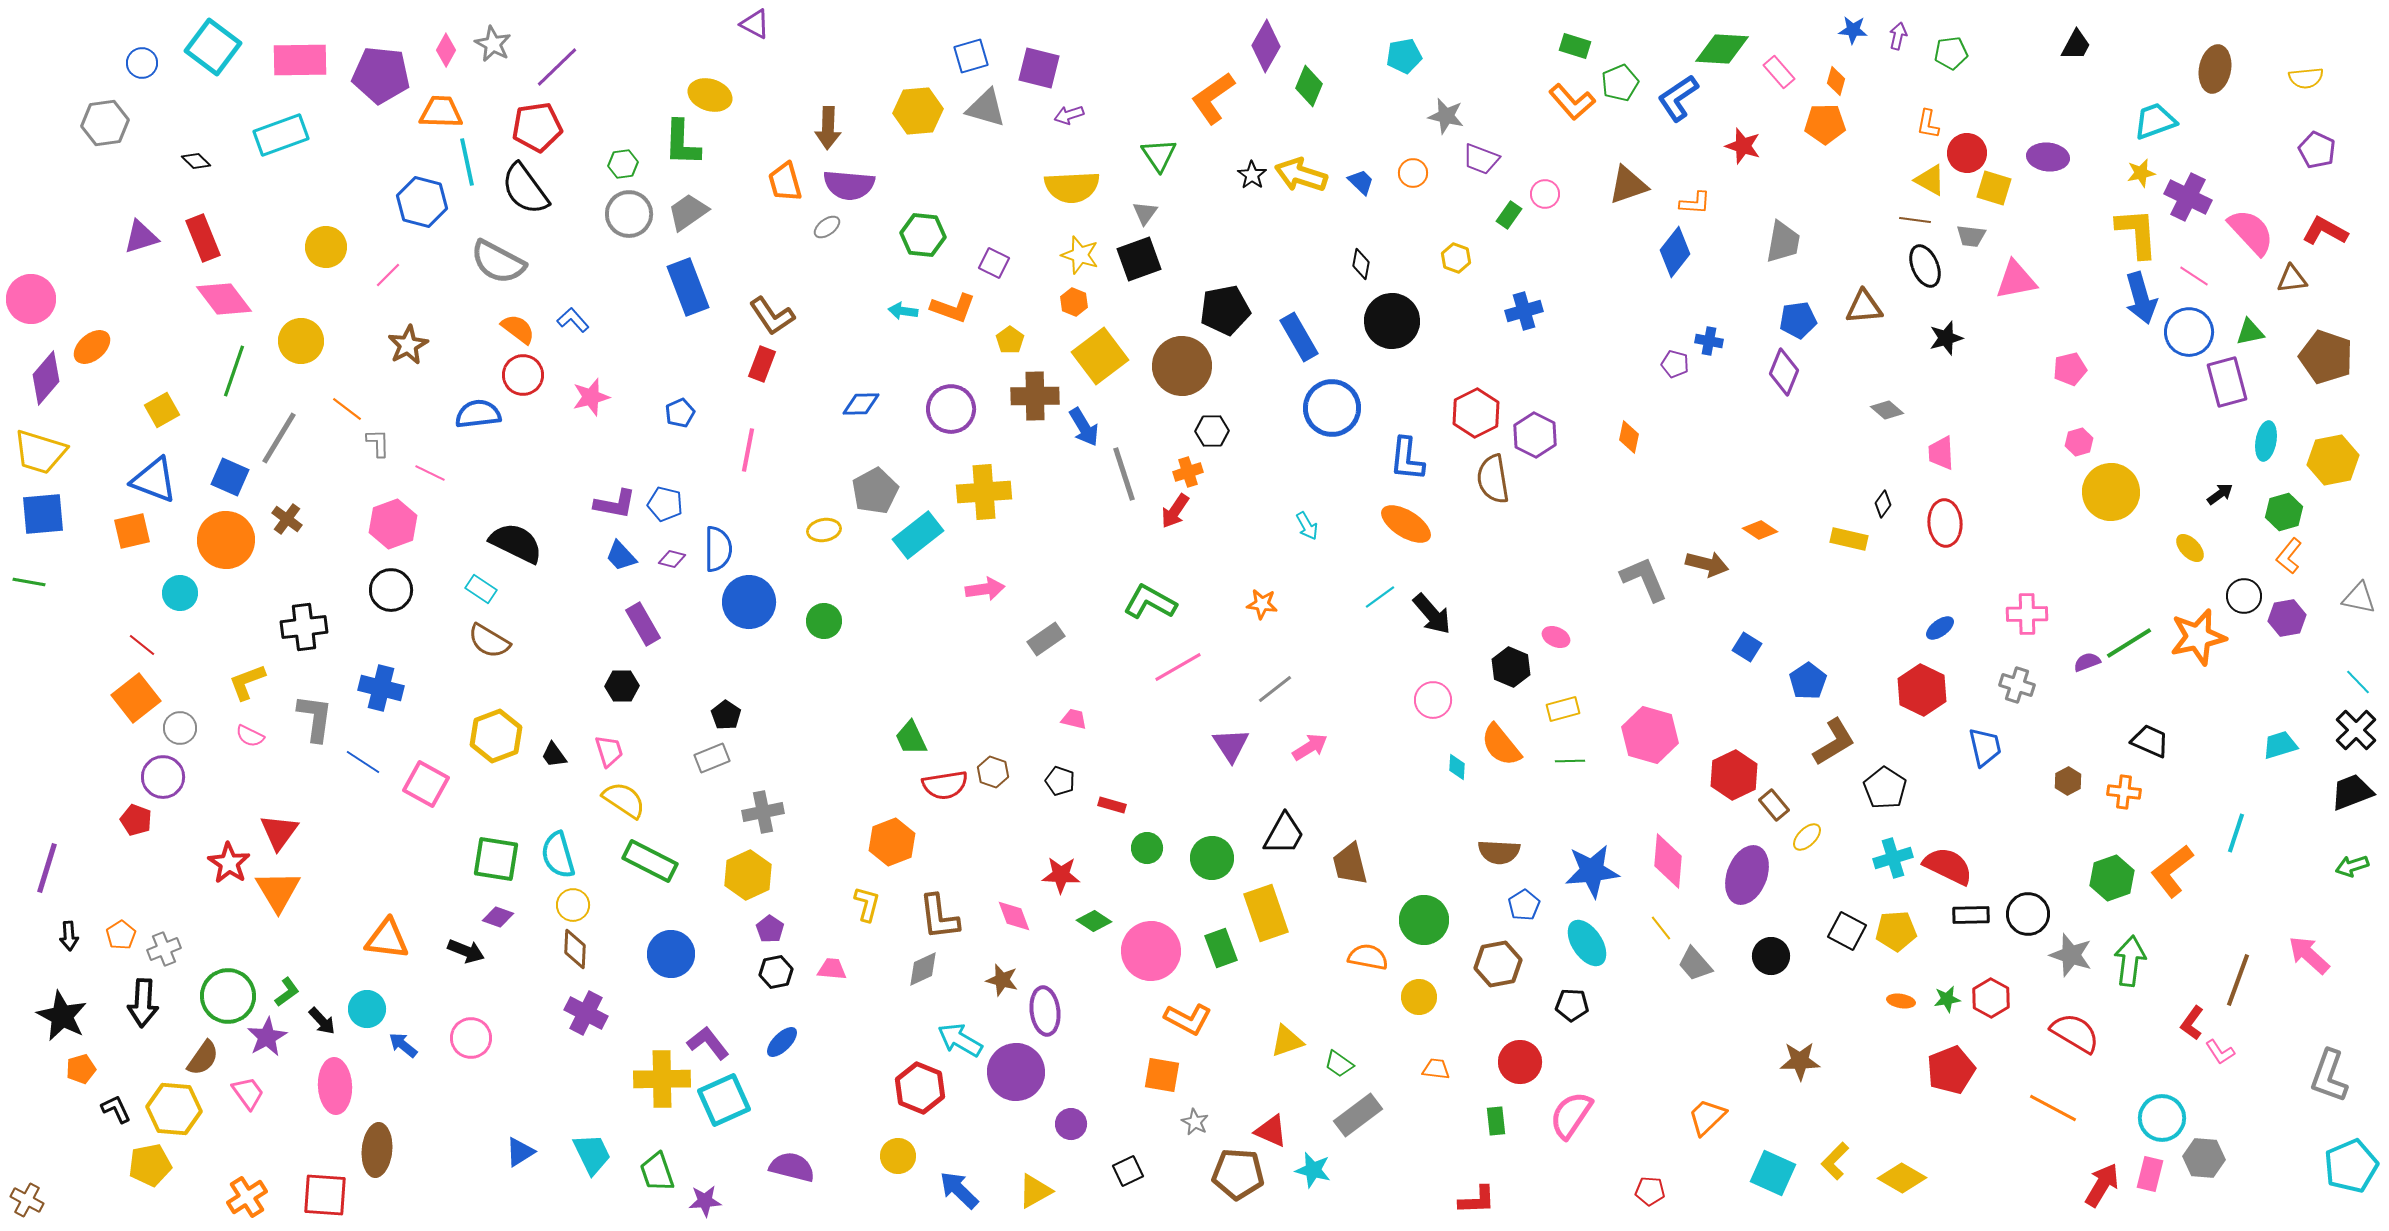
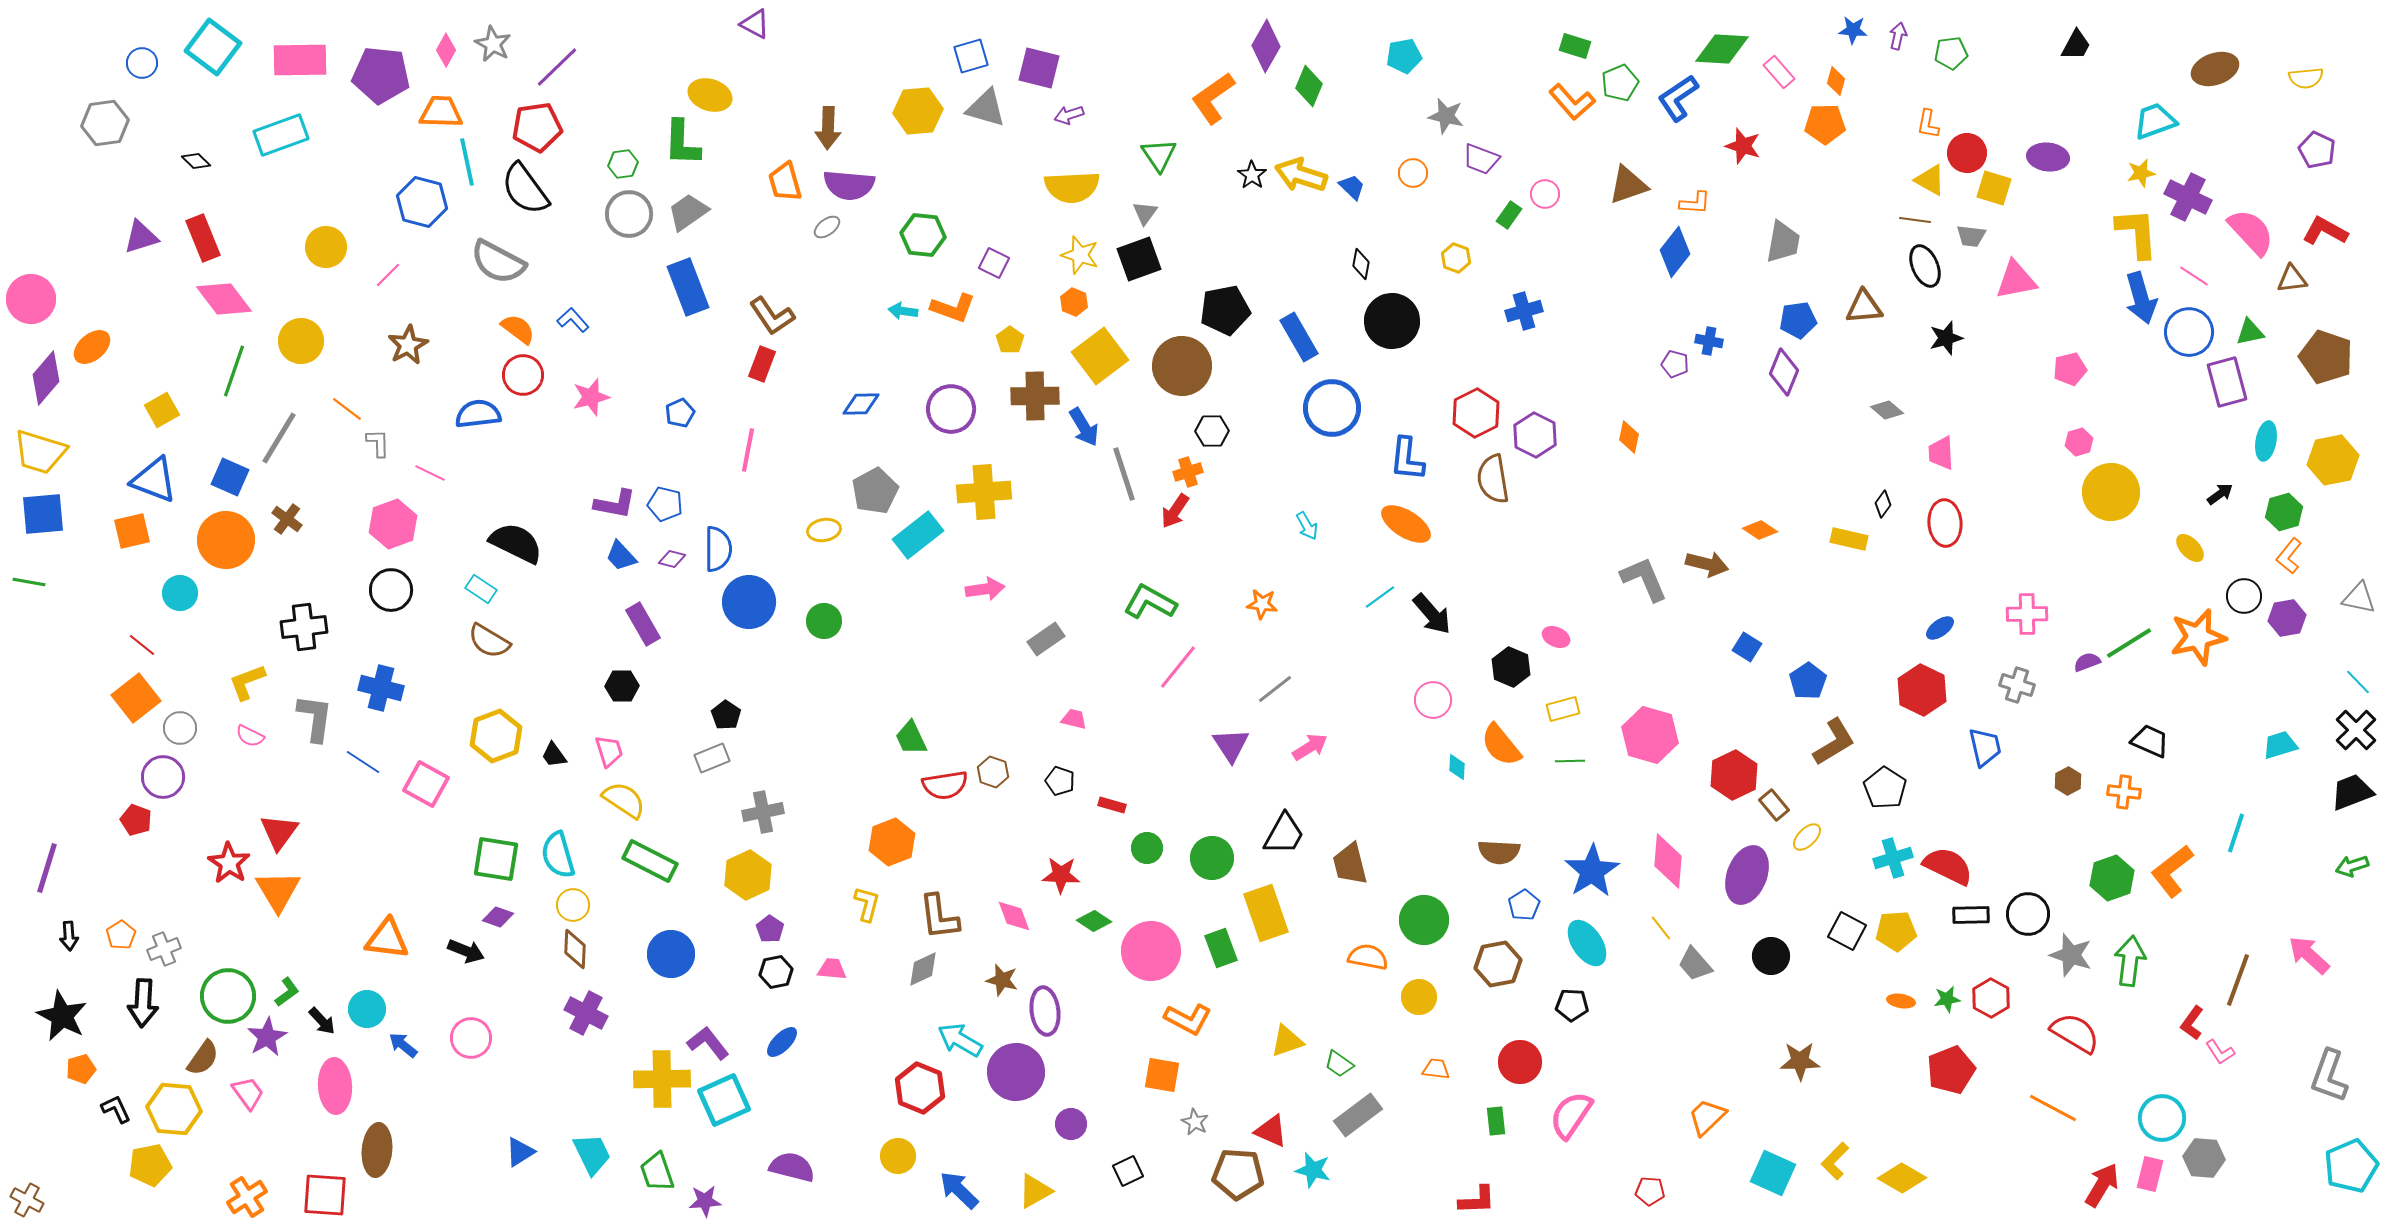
brown ellipse at (2215, 69): rotated 60 degrees clockwise
blue trapezoid at (1361, 182): moved 9 px left, 5 px down
pink line at (1178, 667): rotated 21 degrees counterclockwise
blue star at (1592, 871): rotated 26 degrees counterclockwise
